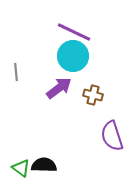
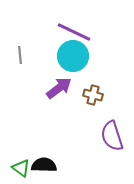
gray line: moved 4 px right, 17 px up
